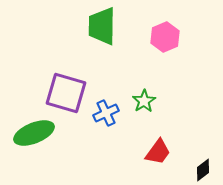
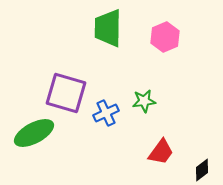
green trapezoid: moved 6 px right, 2 px down
green star: rotated 25 degrees clockwise
green ellipse: rotated 6 degrees counterclockwise
red trapezoid: moved 3 px right
black diamond: moved 1 px left
